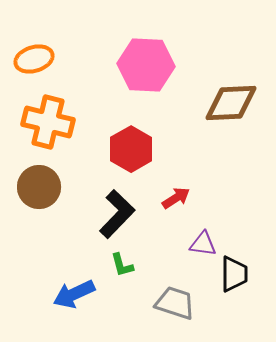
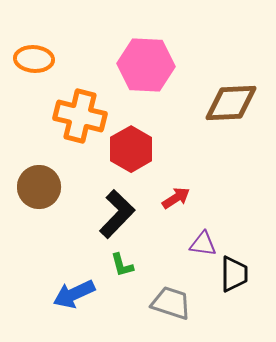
orange ellipse: rotated 21 degrees clockwise
orange cross: moved 32 px right, 6 px up
gray trapezoid: moved 4 px left
